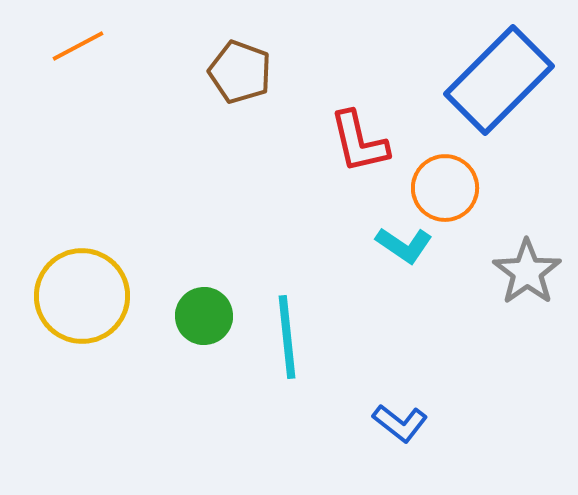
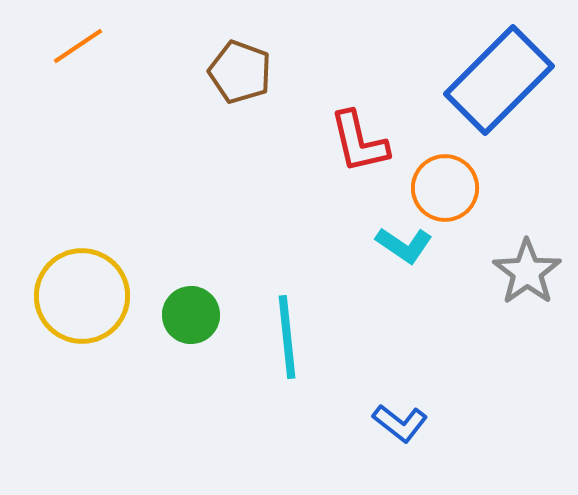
orange line: rotated 6 degrees counterclockwise
green circle: moved 13 px left, 1 px up
